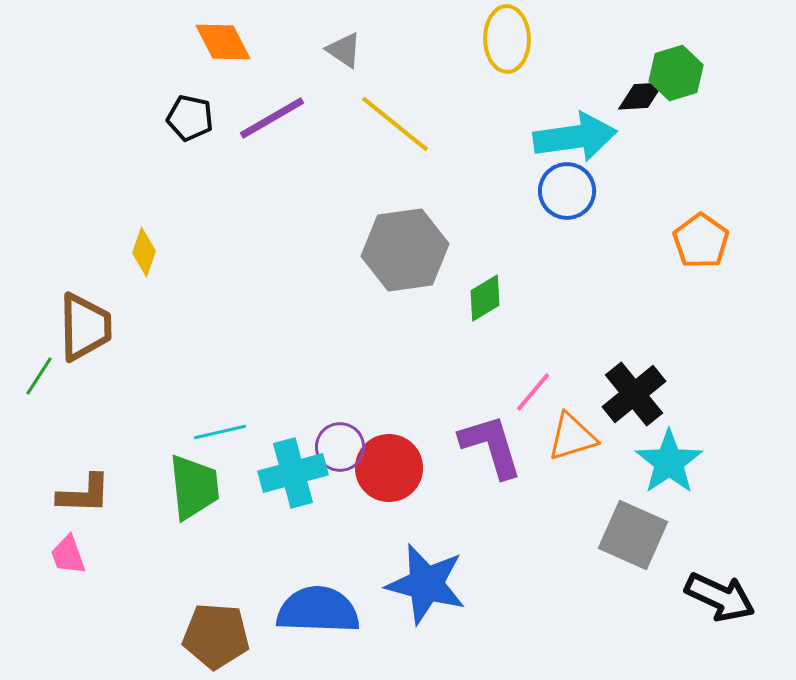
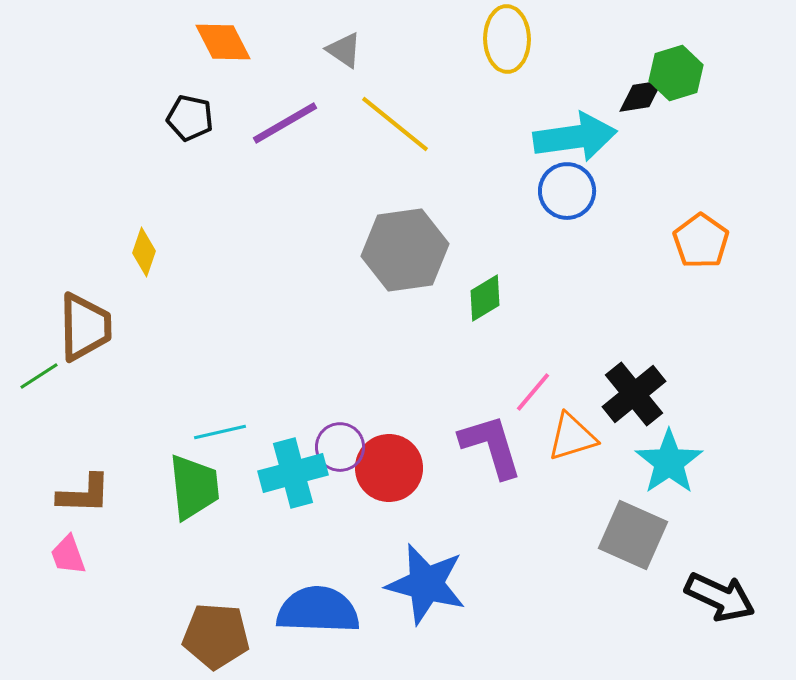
black diamond: rotated 6 degrees counterclockwise
purple line: moved 13 px right, 5 px down
green line: rotated 24 degrees clockwise
